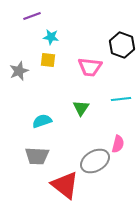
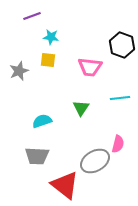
cyan line: moved 1 px left, 1 px up
